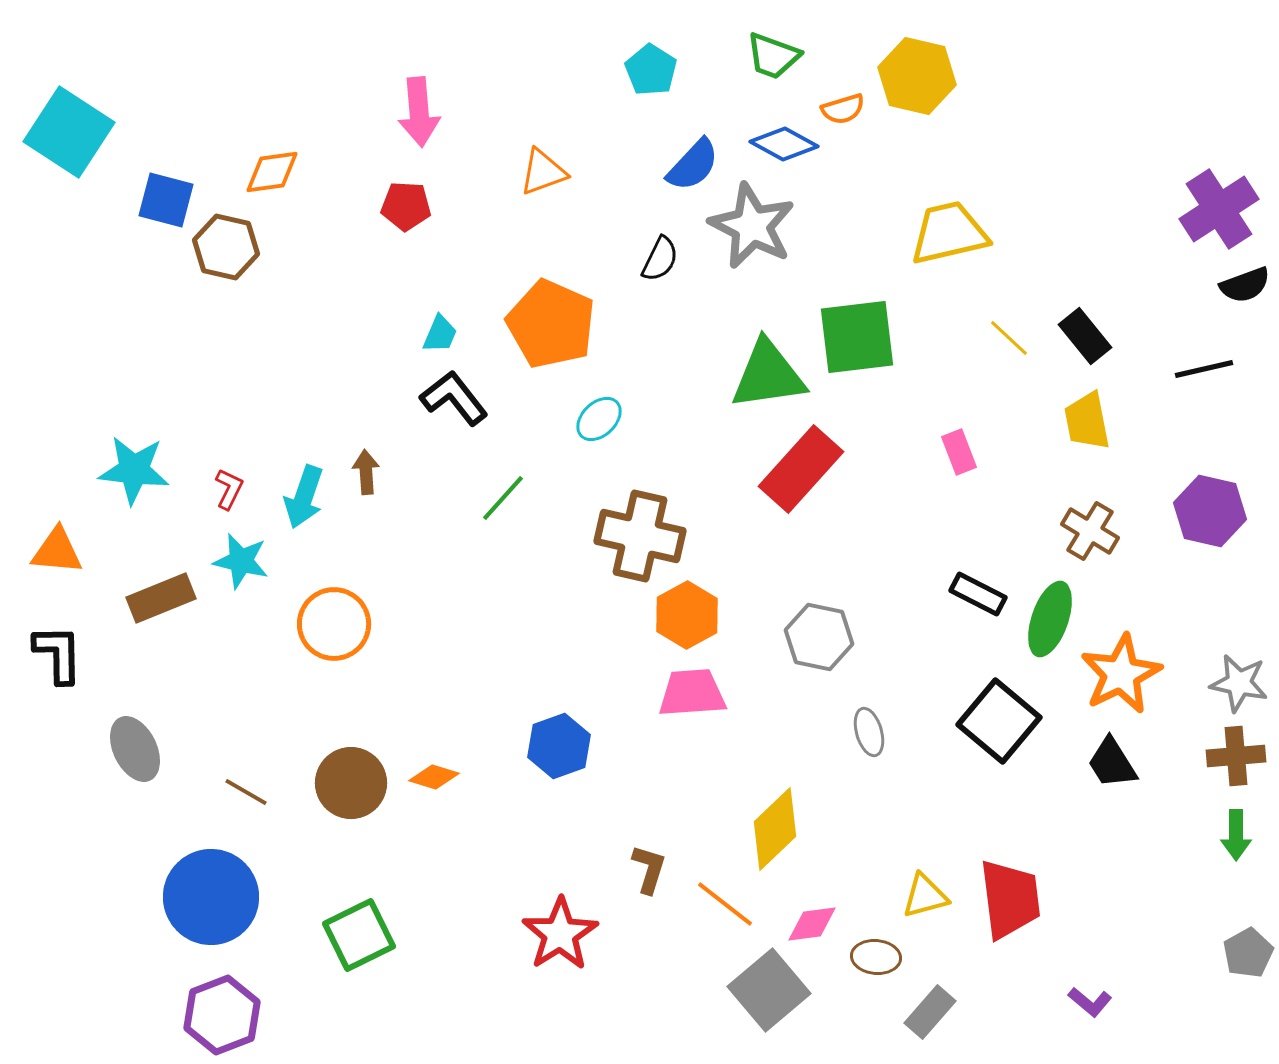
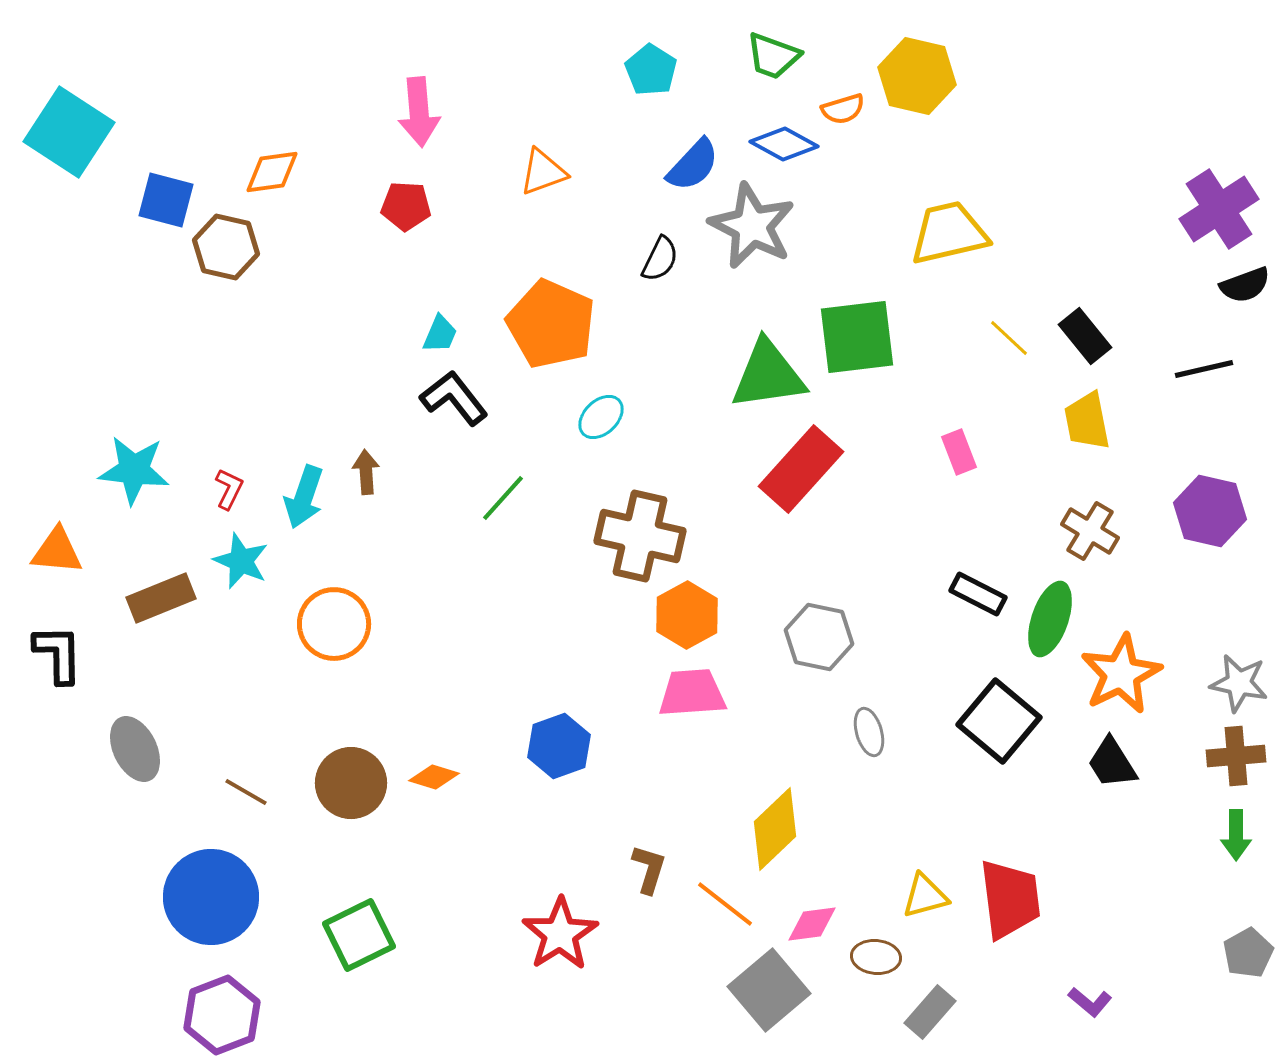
cyan ellipse at (599, 419): moved 2 px right, 2 px up
cyan star at (241, 561): rotated 10 degrees clockwise
